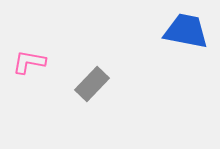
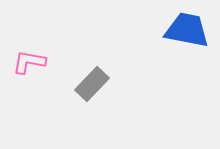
blue trapezoid: moved 1 px right, 1 px up
